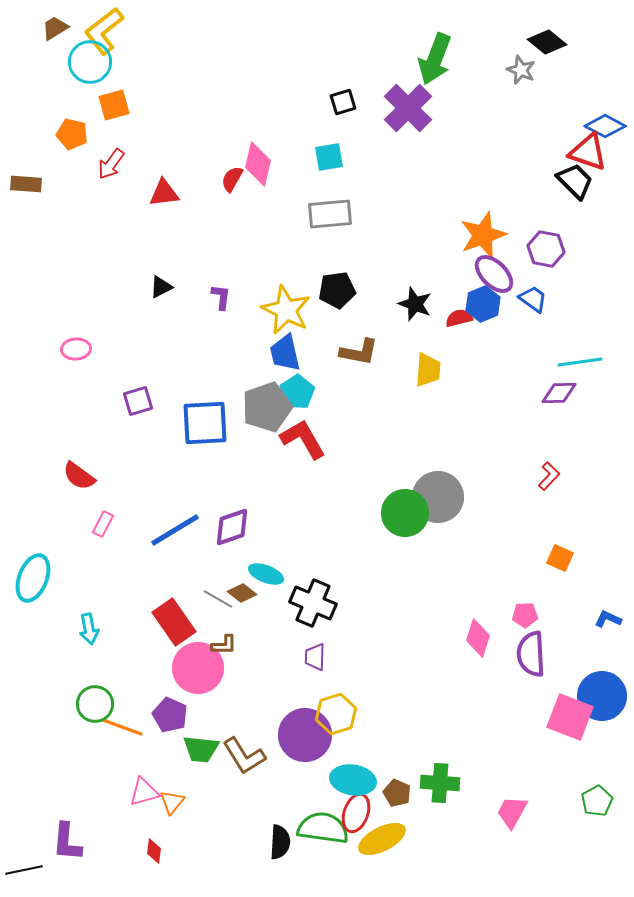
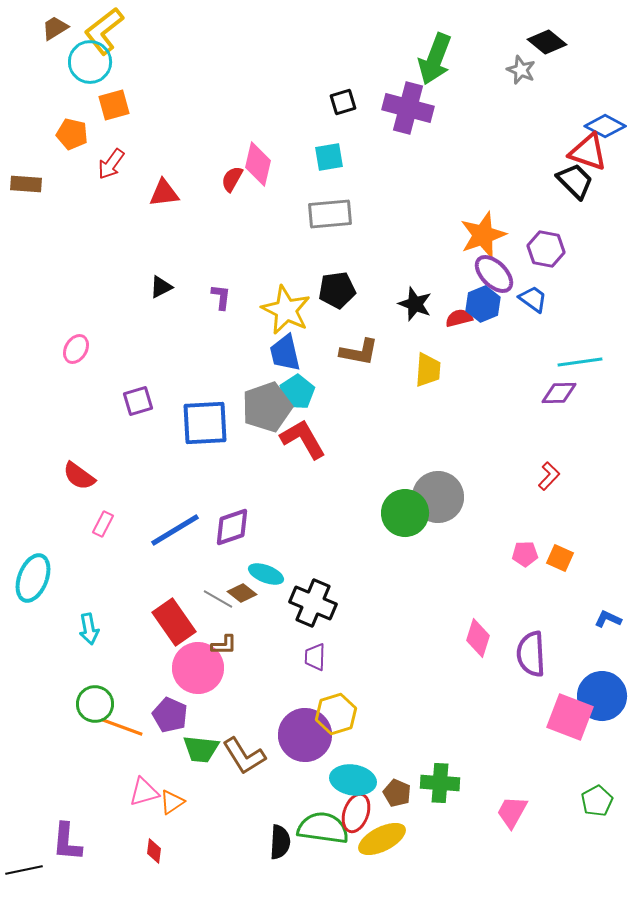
purple cross at (408, 108): rotated 30 degrees counterclockwise
pink ellipse at (76, 349): rotated 56 degrees counterclockwise
pink pentagon at (525, 615): moved 61 px up
orange triangle at (172, 802): rotated 16 degrees clockwise
